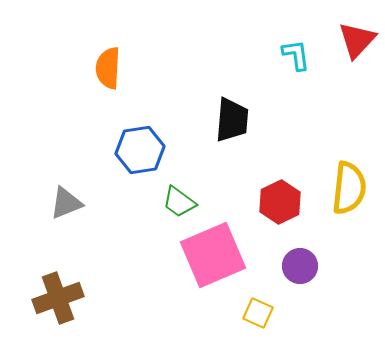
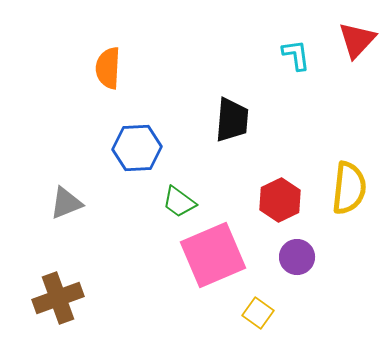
blue hexagon: moved 3 px left, 2 px up; rotated 6 degrees clockwise
red hexagon: moved 2 px up
purple circle: moved 3 px left, 9 px up
yellow square: rotated 12 degrees clockwise
